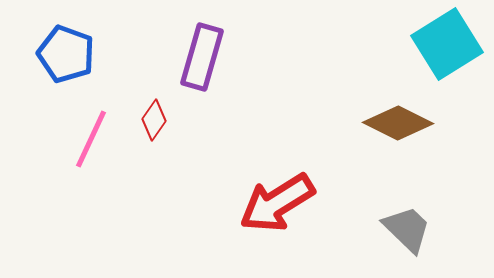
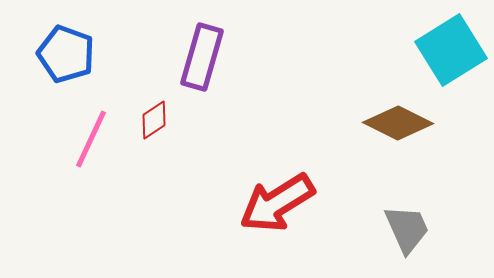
cyan square: moved 4 px right, 6 px down
red diamond: rotated 21 degrees clockwise
gray trapezoid: rotated 22 degrees clockwise
